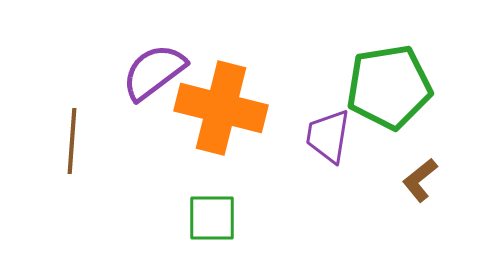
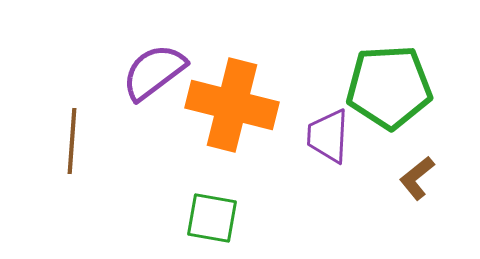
green pentagon: rotated 6 degrees clockwise
orange cross: moved 11 px right, 3 px up
purple trapezoid: rotated 6 degrees counterclockwise
brown L-shape: moved 3 px left, 2 px up
green square: rotated 10 degrees clockwise
